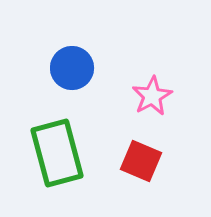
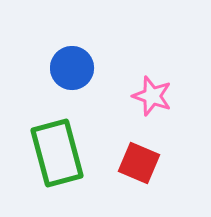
pink star: rotated 24 degrees counterclockwise
red square: moved 2 px left, 2 px down
